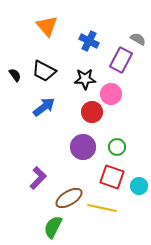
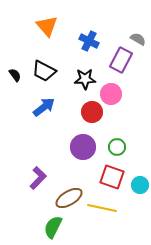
cyan circle: moved 1 px right, 1 px up
